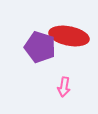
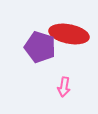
red ellipse: moved 2 px up
